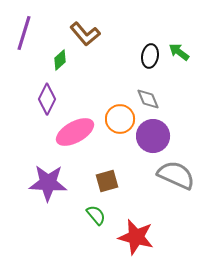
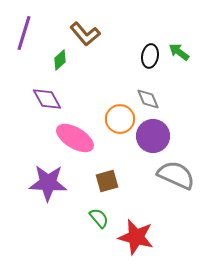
purple diamond: rotated 56 degrees counterclockwise
pink ellipse: moved 6 px down; rotated 60 degrees clockwise
green semicircle: moved 3 px right, 3 px down
